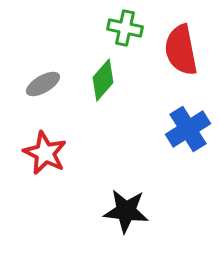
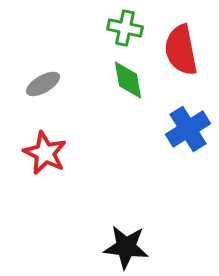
green diamond: moved 25 px right; rotated 51 degrees counterclockwise
black star: moved 36 px down
